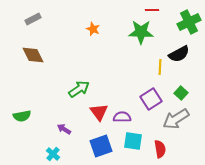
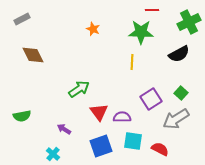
gray rectangle: moved 11 px left
yellow line: moved 28 px left, 5 px up
red semicircle: rotated 54 degrees counterclockwise
